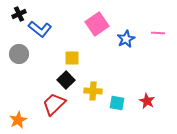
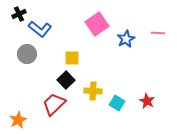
gray circle: moved 8 px right
cyan square: rotated 21 degrees clockwise
